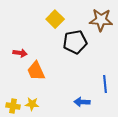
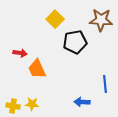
orange trapezoid: moved 1 px right, 2 px up
